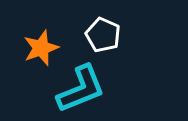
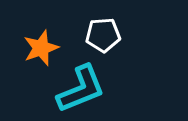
white pentagon: rotated 28 degrees counterclockwise
